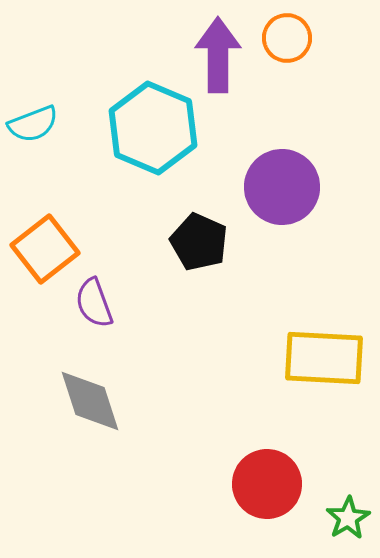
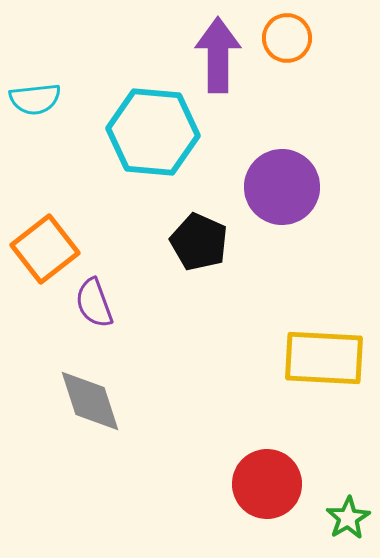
cyan semicircle: moved 2 px right, 25 px up; rotated 15 degrees clockwise
cyan hexagon: moved 4 px down; rotated 18 degrees counterclockwise
